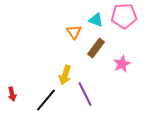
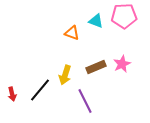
cyan triangle: moved 1 px down
orange triangle: moved 2 px left, 1 px down; rotated 35 degrees counterclockwise
brown rectangle: moved 19 px down; rotated 30 degrees clockwise
purple line: moved 7 px down
black line: moved 6 px left, 10 px up
